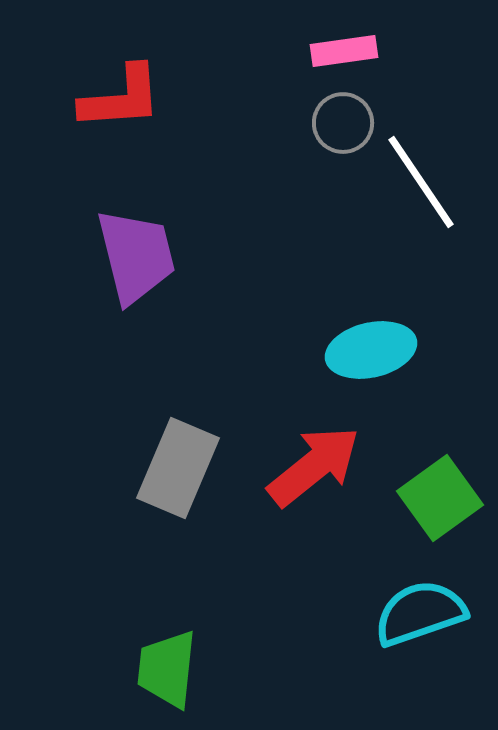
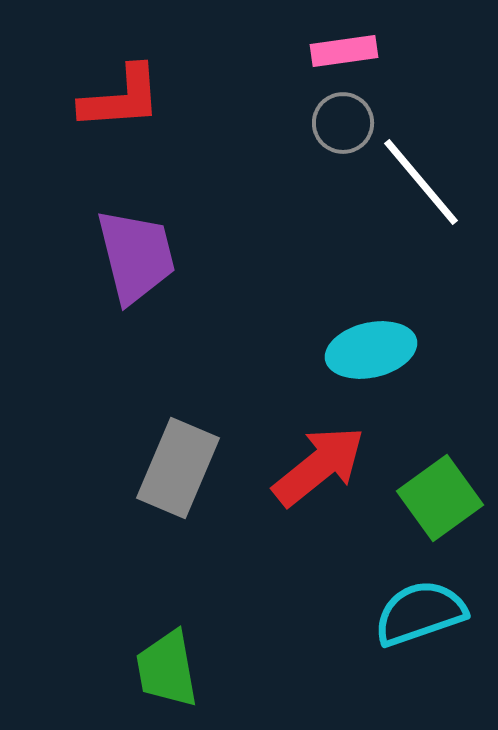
white line: rotated 6 degrees counterclockwise
red arrow: moved 5 px right
green trapezoid: rotated 16 degrees counterclockwise
